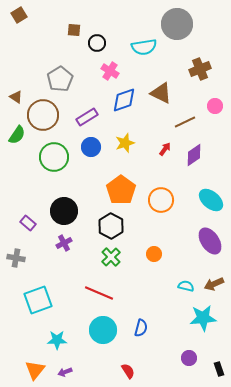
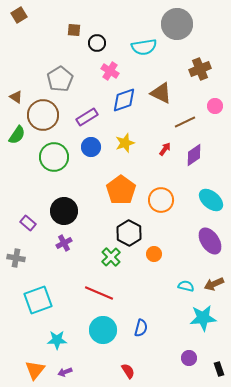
black hexagon at (111, 226): moved 18 px right, 7 px down
